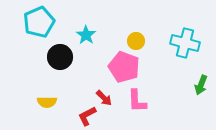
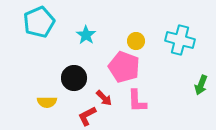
cyan cross: moved 5 px left, 3 px up
black circle: moved 14 px right, 21 px down
